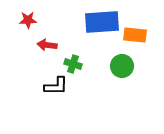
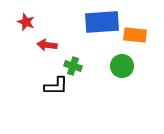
red star: moved 2 px left, 2 px down; rotated 24 degrees clockwise
green cross: moved 2 px down
